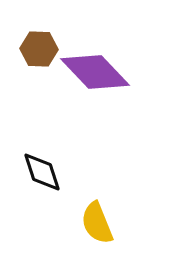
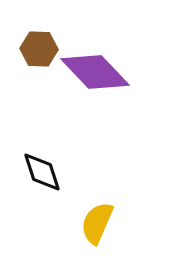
yellow semicircle: rotated 45 degrees clockwise
